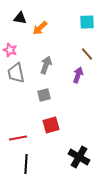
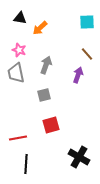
pink star: moved 9 px right
